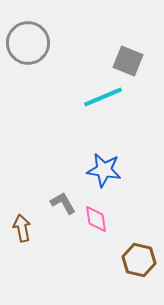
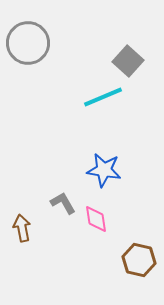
gray square: rotated 20 degrees clockwise
